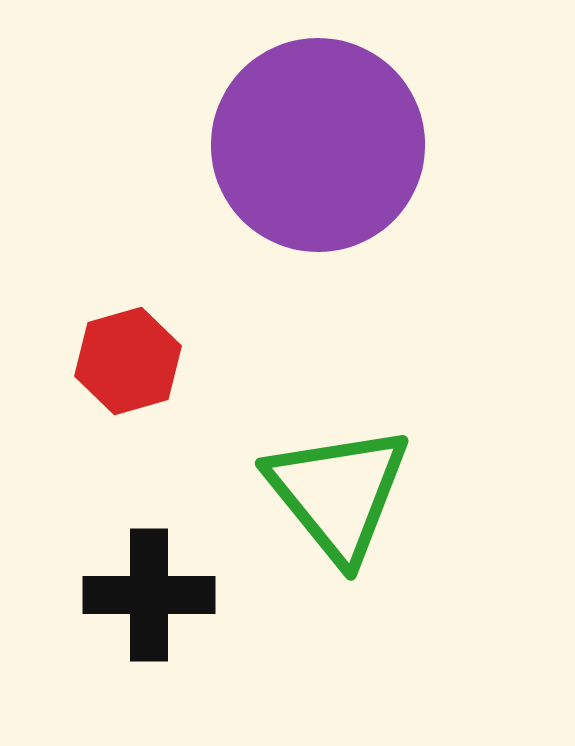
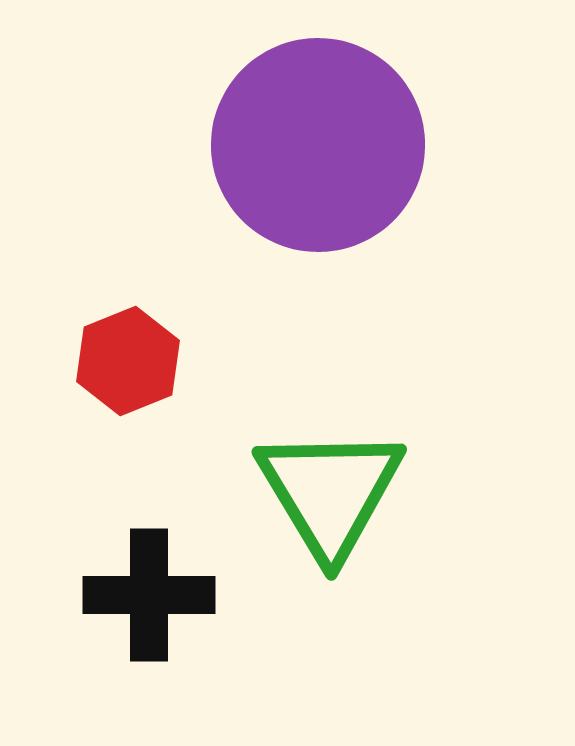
red hexagon: rotated 6 degrees counterclockwise
green triangle: moved 8 px left, 1 px up; rotated 8 degrees clockwise
